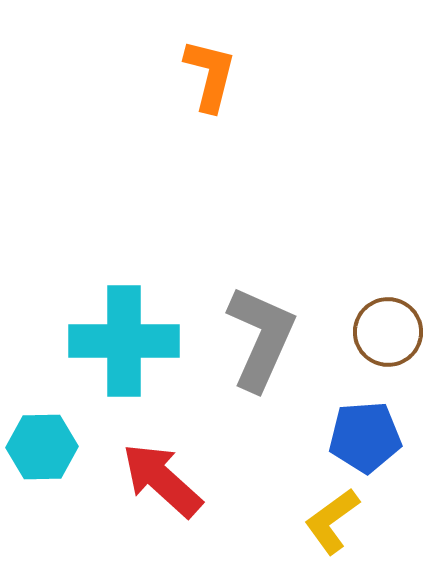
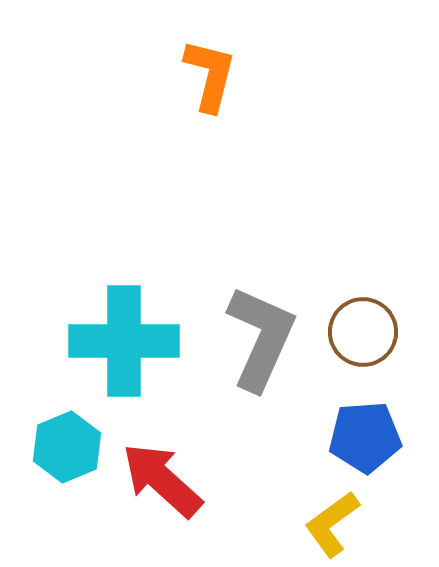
brown circle: moved 25 px left
cyan hexagon: moved 25 px right; rotated 22 degrees counterclockwise
yellow L-shape: moved 3 px down
